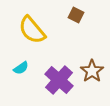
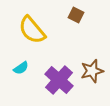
brown star: rotated 20 degrees clockwise
